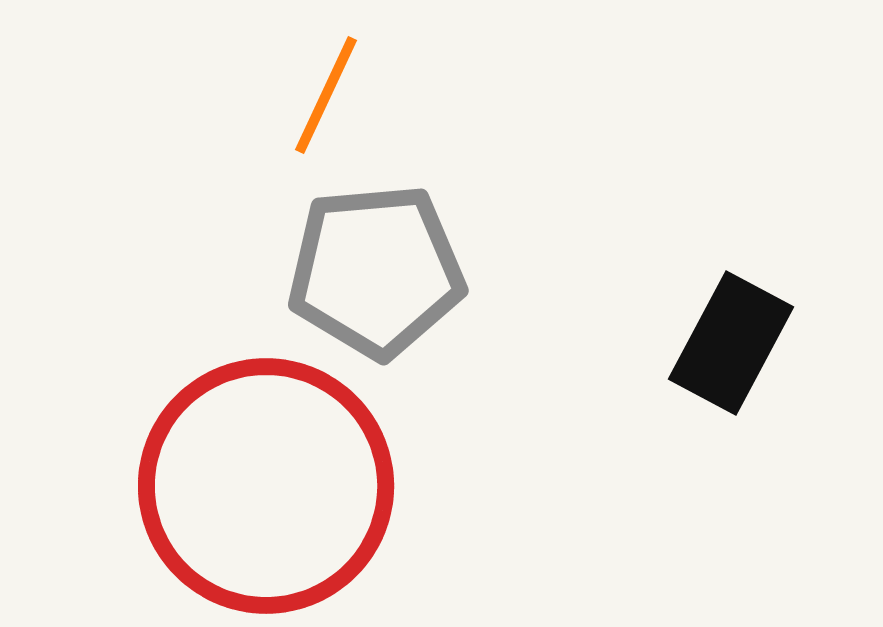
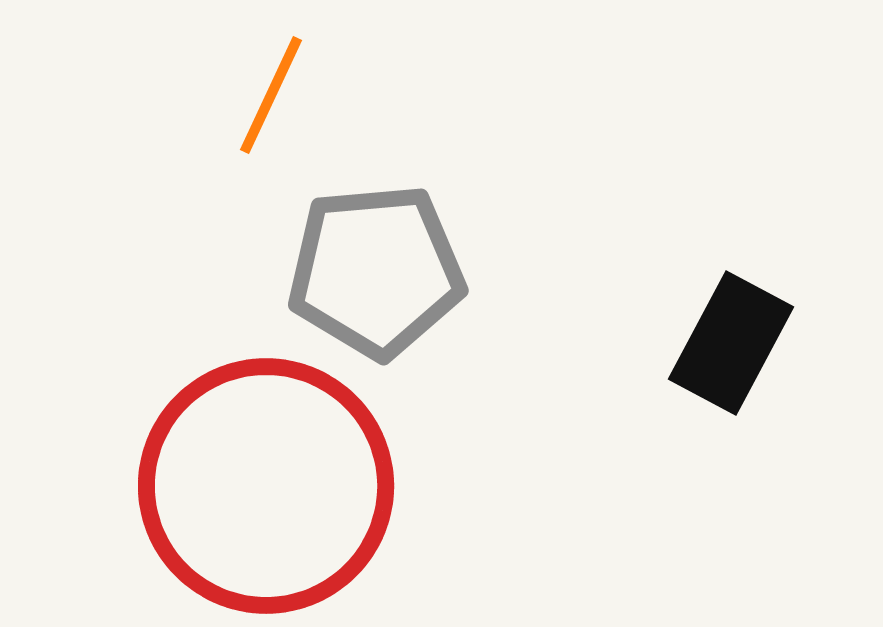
orange line: moved 55 px left
